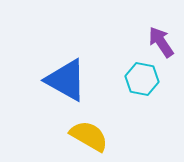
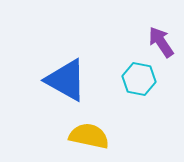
cyan hexagon: moved 3 px left
yellow semicircle: rotated 18 degrees counterclockwise
